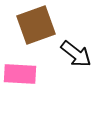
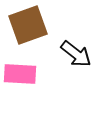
brown square: moved 8 px left
